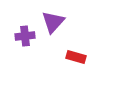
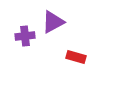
purple triangle: rotated 20 degrees clockwise
